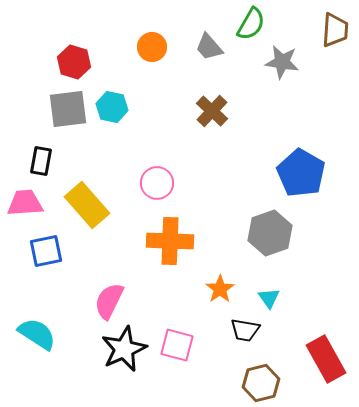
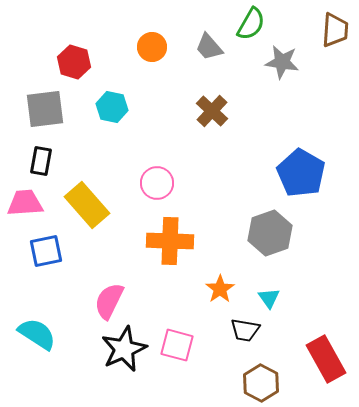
gray square: moved 23 px left
brown hexagon: rotated 18 degrees counterclockwise
